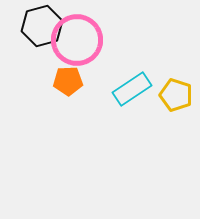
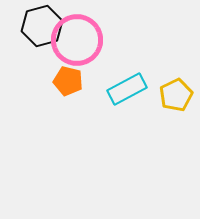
orange pentagon: rotated 16 degrees clockwise
cyan rectangle: moved 5 px left; rotated 6 degrees clockwise
yellow pentagon: rotated 28 degrees clockwise
